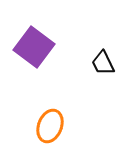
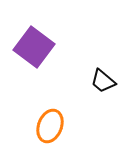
black trapezoid: moved 18 px down; rotated 24 degrees counterclockwise
